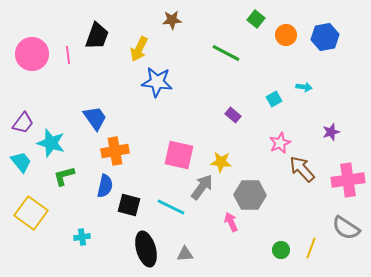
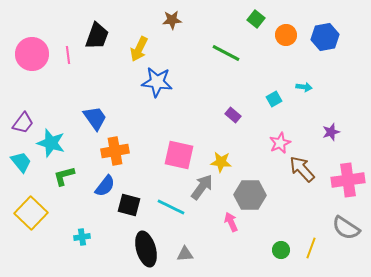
blue semicircle: rotated 25 degrees clockwise
yellow square: rotated 8 degrees clockwise
